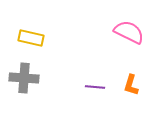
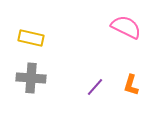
pink semicircle: moved 3 px left, 5 px up
gray cross: moved 7 px right
purple line: rotated 54 degrees counterclockwise
